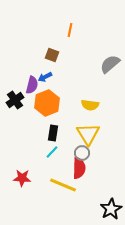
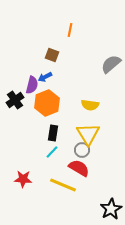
gray semicircle: moved 1 px right
gray circle: moved 3 px up
red semicircle: rotated 60 degrees counterclockwise
red star: moved 1 px right, 1 px down
